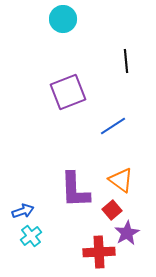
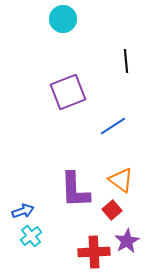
purple star: moved 8 px down
red cross: moved 5 px left
